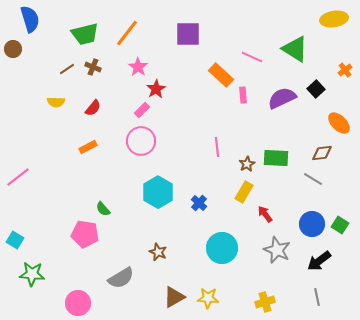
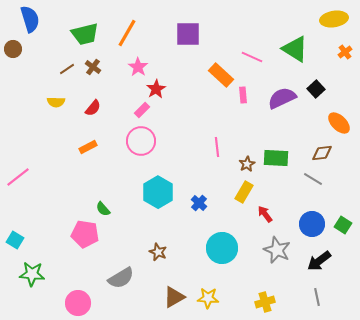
orange line at (127, 33): rotated 8 degrees counterclockwise
brown cross at (93, 67): rotated 14 degrees clockwise
orange cross at (345, 70): moved 18 px up
green square at (340, 225): moved 3 px right
